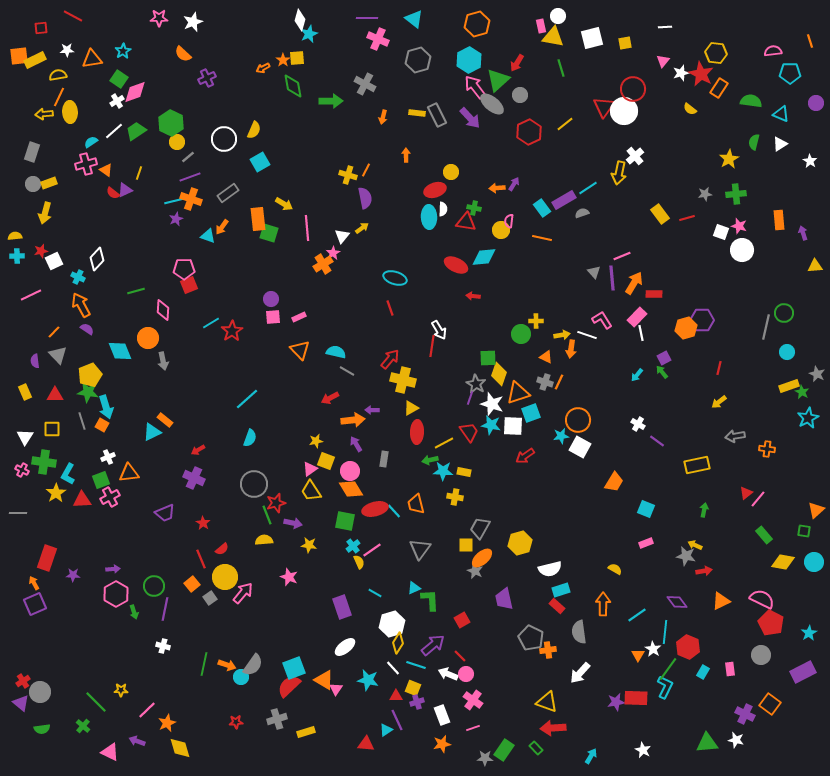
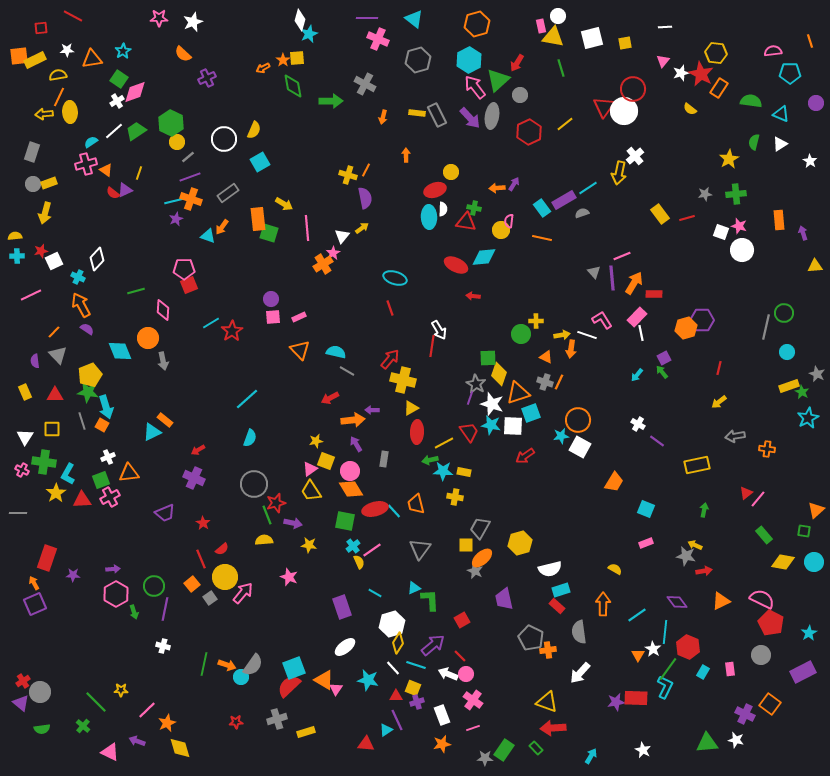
gray ellipse at (492, 104): moved 12 px down; rotated 60 degrees clockwise
